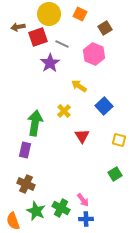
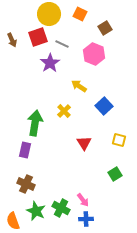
brown arrow: moved 6 px left, 13 px down; rotated 104 degrees counterclockwise
red triangle: moved 2 px right, 7 px down
